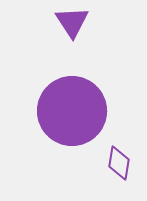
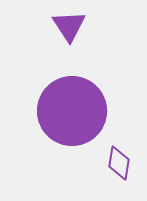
purple triangle: moved 3 px left, 4 px down
